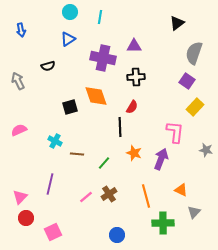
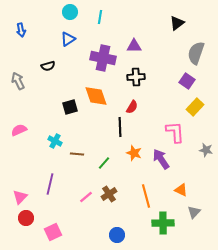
gray semicircle: moved 2 px right
pink L-shape: rotated 10 degrees counterclockwise
purple arrow: rotated 55 degrees counterclockwise
